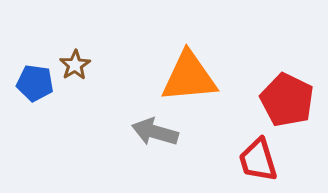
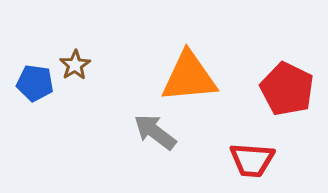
red pentagon: moved 11 px up
gray arrow: rotated 21 degrees clockwise
red trapezoid: moved 6 px left; rotated 69 degrees counterclockwise
